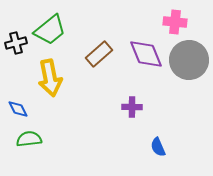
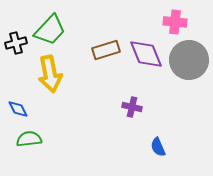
green trapezoid: rotated 8 degrees counterclockwise
brown rectangle: moved 7 px right, 4 px up; rotated 24 degrees clockwise
yellow arrow: moved 4 px up
purple cross: rotated 12 degrees clockwise
